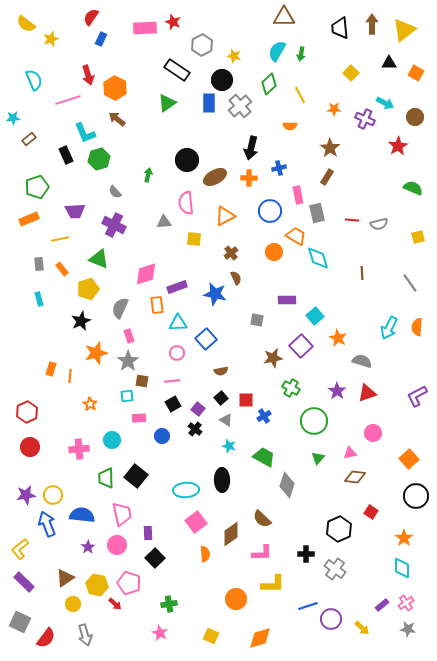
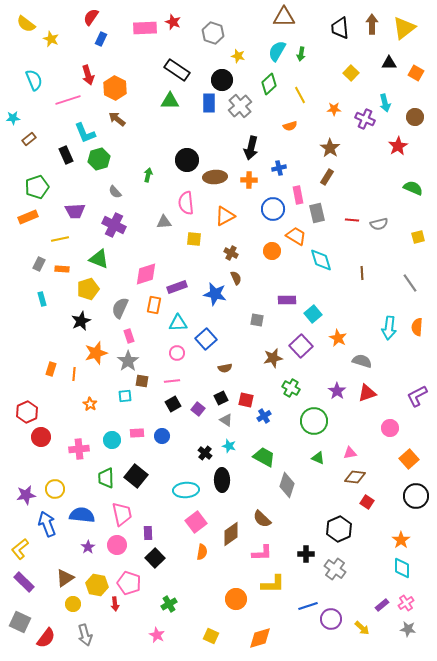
yellow triangle at (404, 30): moved 2 px up
yellow star at (51, 39): rotated 28 degrees counterclockwise
gray hexagon at (202, 45): moved 11 px right, 12 px up; rotated 15 degrees counterclockwise
yellow star at (234, 56): moved 4 px right
green triangle at (167, 103): moved 3 px right, 2 px up; rotated 36 degrees clockwise
cyan arrow at (385, 103): rotated 48 degrees clockwise
orange semicircle at (290, 126): rotated 16 degrees counterclockwise
brown ellipse at (215, 177): rotated 25 degrees clockwise
orange cross at (249, 178): moved 2 px down
blue circle at (270, 211): moved 3 px right, 2 px up
orange rectangle at (29, 219): moved 1 px left, 2 px up
orange circle at (274, 252): moved 2 px left, 1 px up
brown cross at (231, 253): rotated 24 degrees counterclockwise
cyan diamond at (318, 258): moved 3 px right, 2 px down
gray rectangle at (39, 264): rotated 32 degrees clockwise
orange rectangle at (62, 269): rotated 48 degrees counterclockwise
cyan rectangle at (39, 299): moved 3 px right
orange rectangle at (157, 305): moved 3 px left; rotated 18 degrees clockwise
cyan square at (315, 316): moved 2 px left, 2 px up
cyan arrow at (389, 328): rotated 20 degrees counterclockwise
brown semicircle at (221, 371): moved 4 px right, 3 px up
orange line at (70, 376): moved 4 px right, 2 px up
cyan square at (127, 396): moved 2 px left
black square at (221, 398): rotated 16 degrees clockwise
red square at (246, 400): rotated 14 degrees clockwise
pink rectangle at (139, 418): moved 2 px left, 15 px down
black cross at (195, 429): moved 10 px right, 24 px down
pink circle at (373, 433): moved 17 px right, 5 px up
red circle at (30, 447): moved 11 px right, 10 px up
green triangle at (318, 458): rotated 48 degrees counterclockwise
yellow circle at (53, 495): moved 2 px right, 6 px up
red square at (371, 512): moved 4 px left, 10 px up
orange star at (404, 538): moved 3 px left, 2 px down
orange semicircle at (205, 554): moved 3 px left, 2 px up; rotated 14 degrees clockwise
red arrow at (115, 604): rotated 40 degrees clockwise
green cross at (169, 604): rotated 21 degrees counterclockwise
pink star at (160, 633): moved 3 px left, 2 px down
